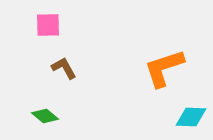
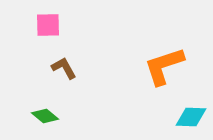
orange L-shape: moved 2 px up
